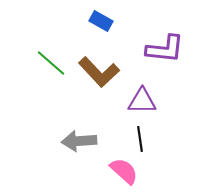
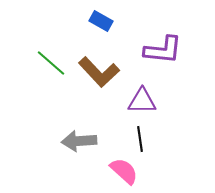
purple L-shape: moved 2 px left, 1 px down
